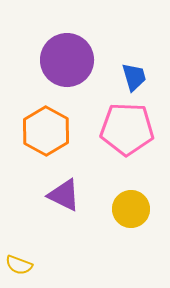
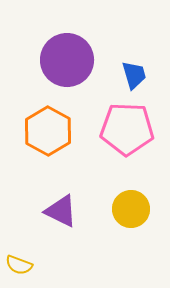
blue trapezoid: moved 2 px up
orange hexagon: moved 2 px right
purple triangle: moved 3 px left, 16 px down
